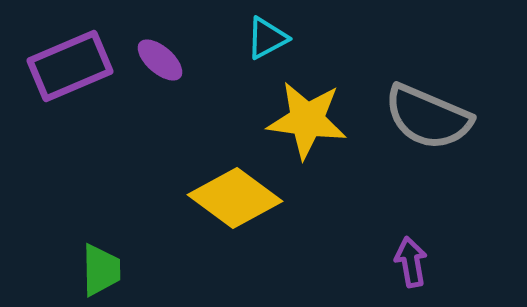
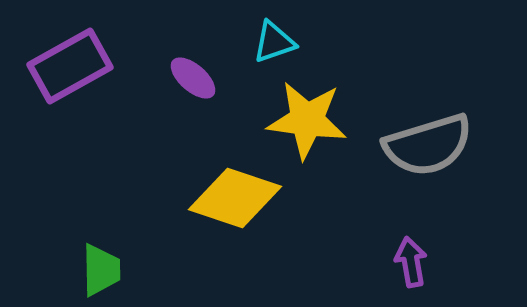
cyan triangle: moved 7 px right, 4 px down; rotated 9 degrees clockwise
purple ellipse: moved 33 px right, 18 px down
purple rectangle: rotated 6 degrees counterclockwise
gray semicircle: moved 28 px down; rotated 40 degrees counterclockwise
yellow diamond: rotated 18 degrees counterclockwise
